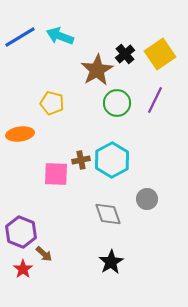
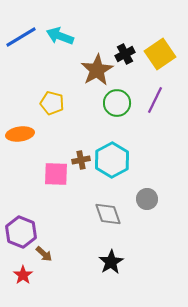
blue line: moved 1 px right
black cross: rotated 12 degrees clockwise
red star: moved 6 px down
